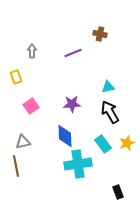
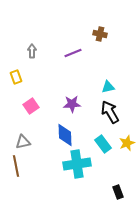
blue diamond: moved 1 px up
cyan cross: moved 1 px left
